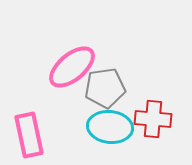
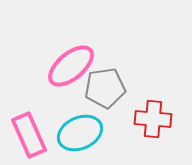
pink ellipse: moved 1 px left, 1 px up
cyan ellipse: moved 30 px left, 6 px down; rotated 30 degrees counterclockwise
pink rectangle: rotated 12 degrees counterclockwise
